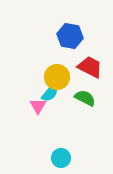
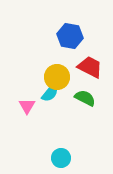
pink triangle: moved 11 px left
